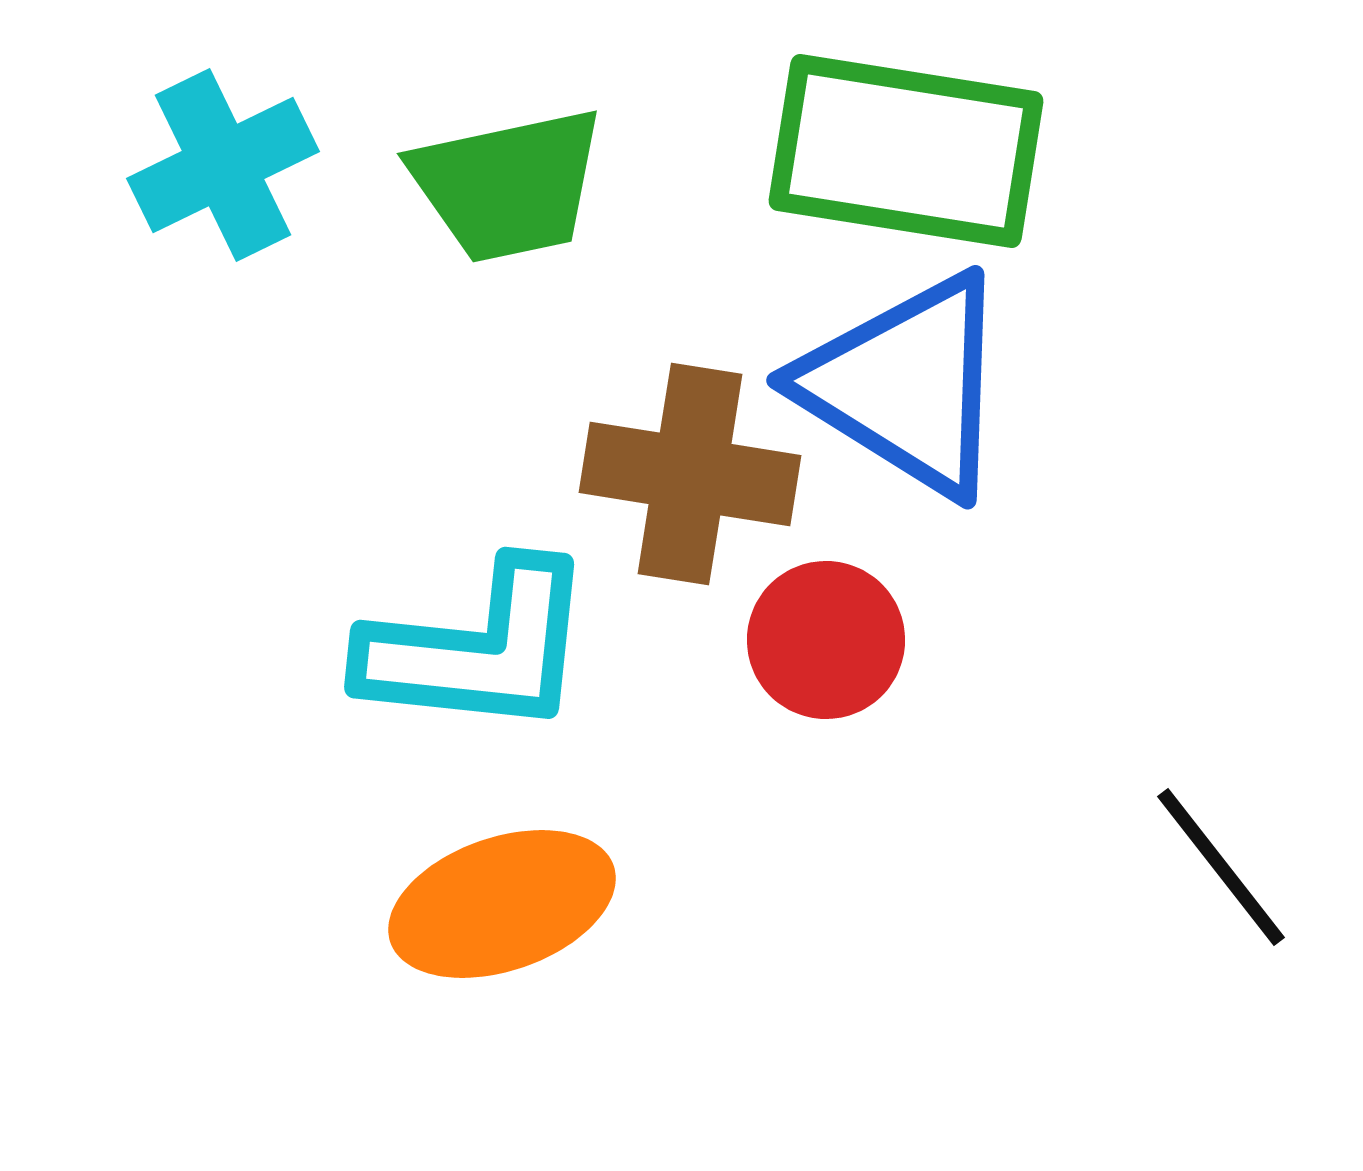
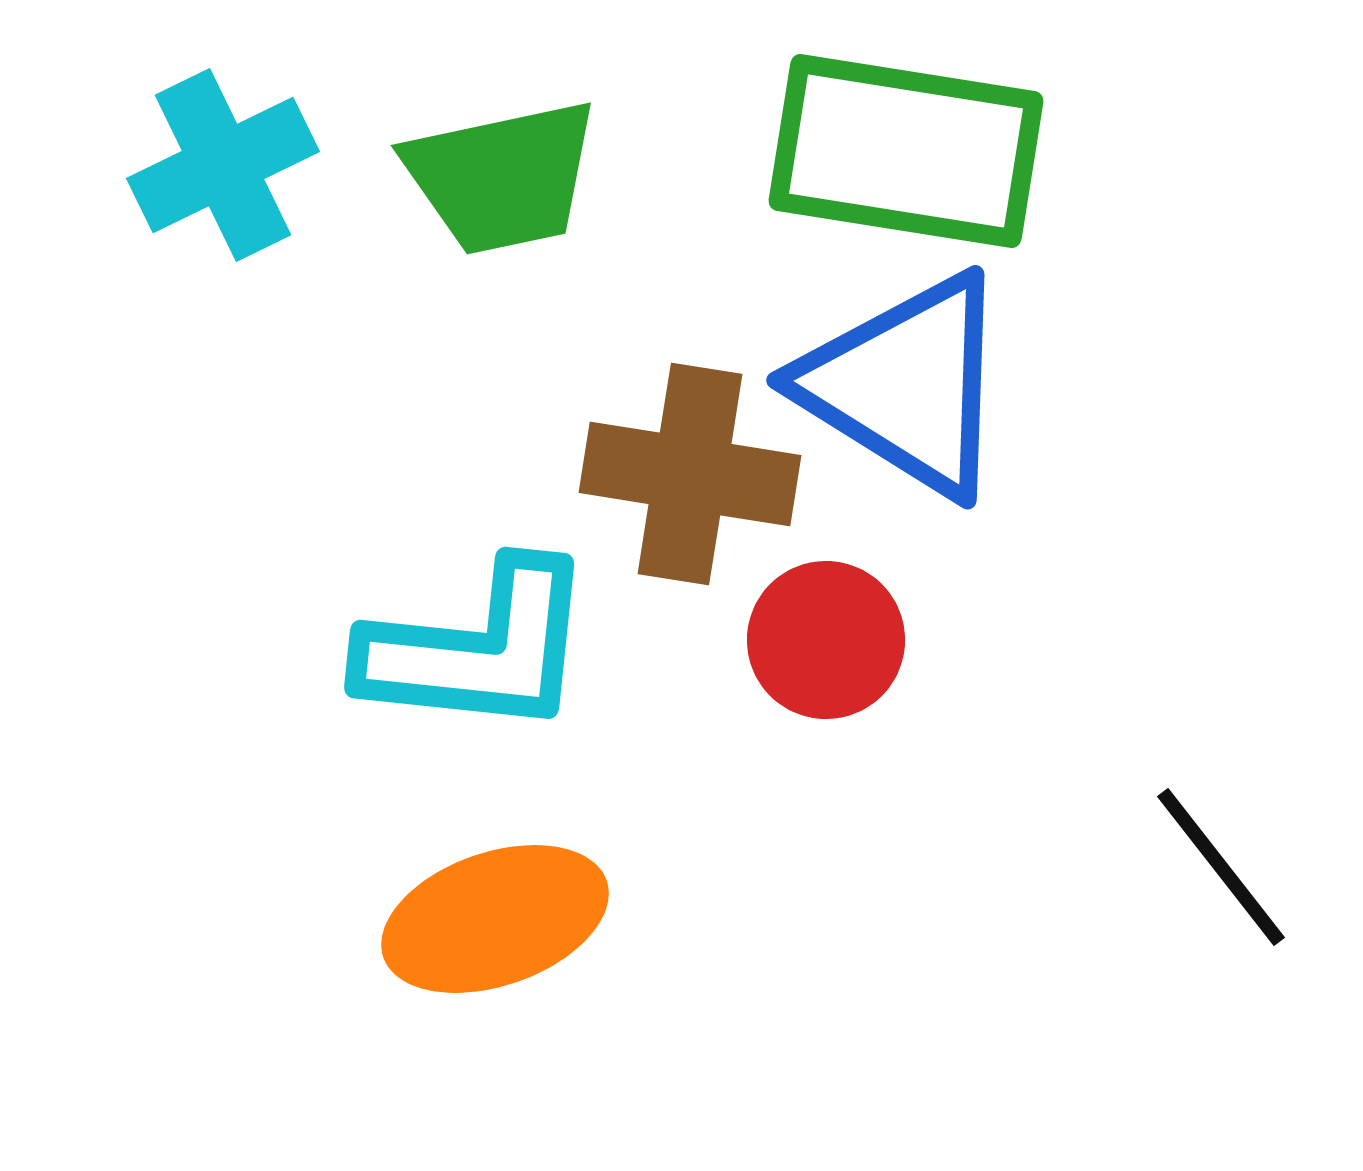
green trapezoid: moved 6 px left, 8 px up
orange ellipse: moved 7 px left, 15 px down
